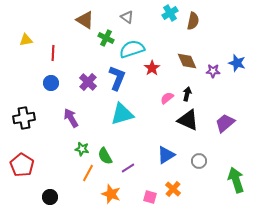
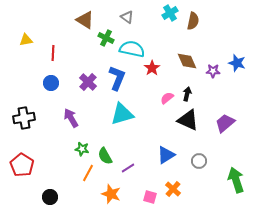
cyan semicircle: rotated 30 degrees clockwise
